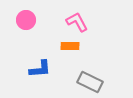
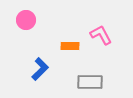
pink L-shape: moved 24 px right, 13 px down
blue L-shape: rotated 40 degrees counterclockwise
gray rectangle: rotated 25 degrees counterclockwise
